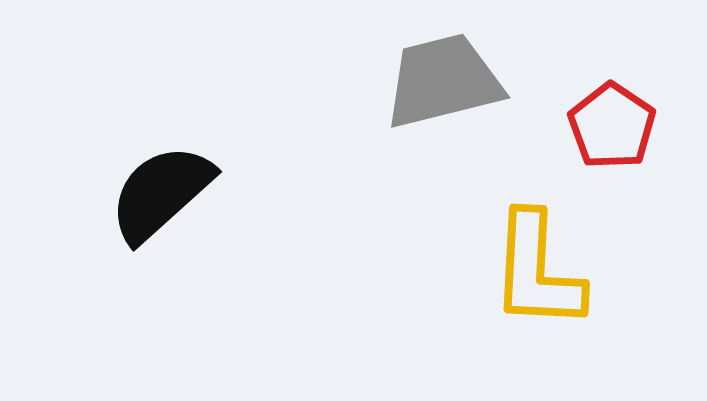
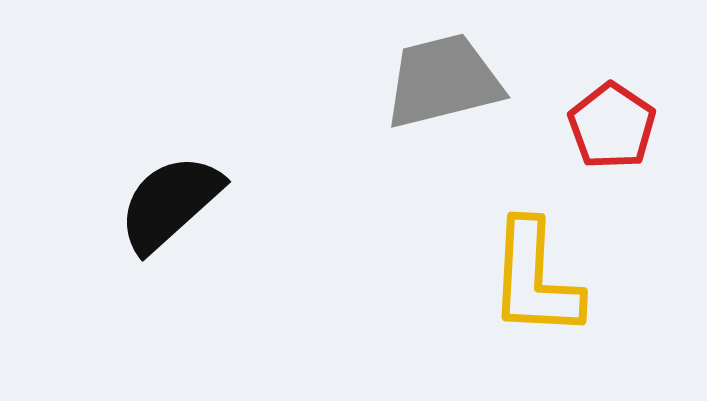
black semicircle: moved 9 px right, 10 px down
yellow L-shape: moved 2 px left, 8 px down
